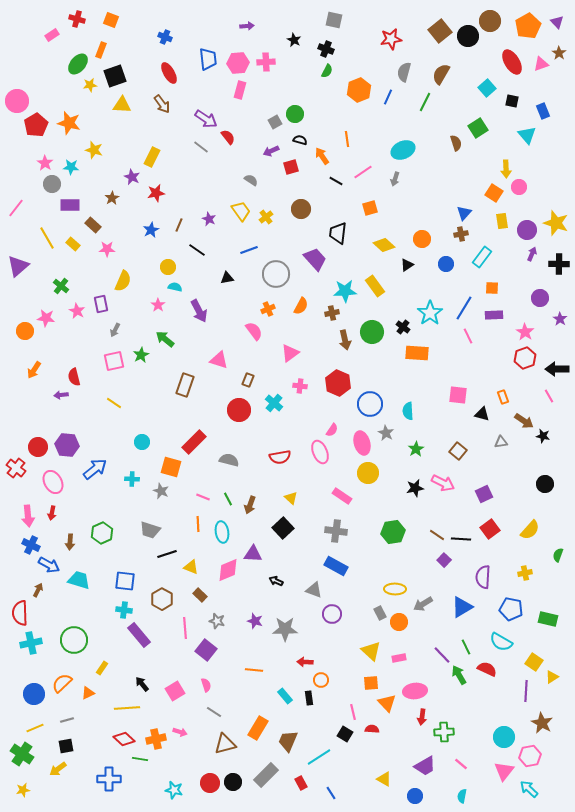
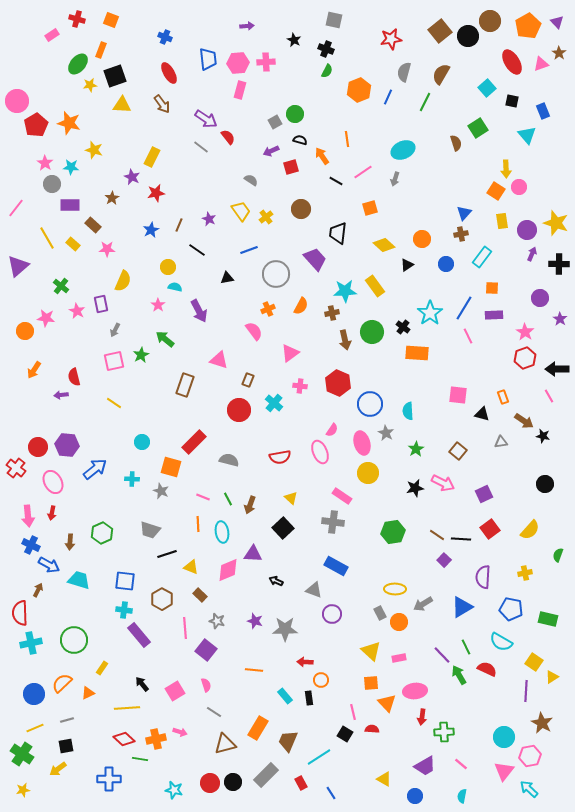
orange square at (494, 193): moved 2 px right, 2 px up
gray cross at (336, 531): moved 3 px left, 9 px up
